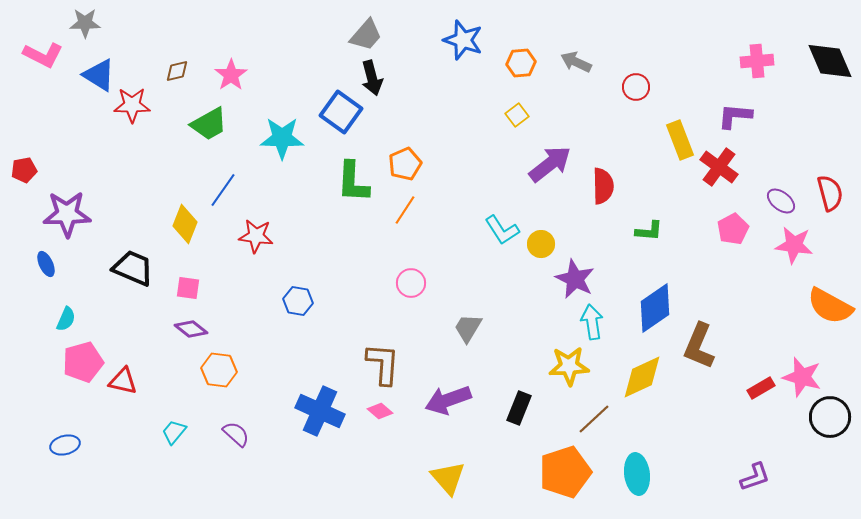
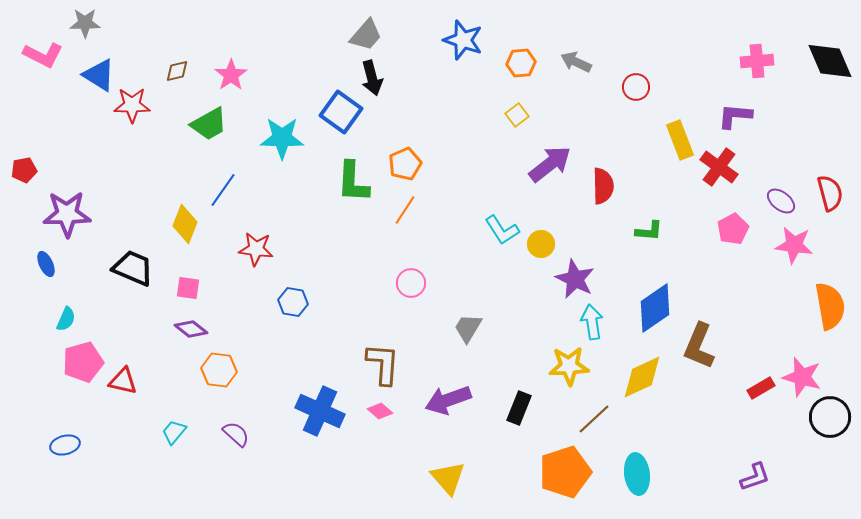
red star at (256, 236): moved 13 px down
blue hexagon at (298, 301): moved 5 px left, 1 px down
orange semicircle at (830, 306): rotated 129 degrees counterclockwise
